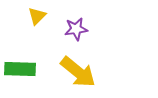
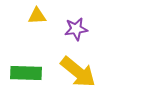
yellow triangle: rotated 42 degrees clockwise
green rectangle: moved 6 px right, 4 px down
